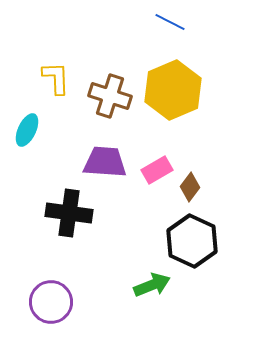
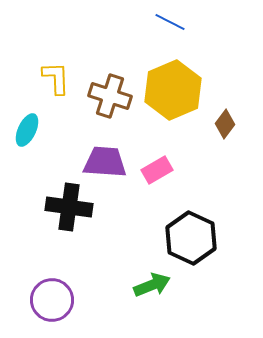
brown diamond: moved 35 px right, 63 px up
black cross: moved 6 px up
black hexagon: moved 1 px left, 3 px up
purple circle: moved 1 px right, 2 px up
